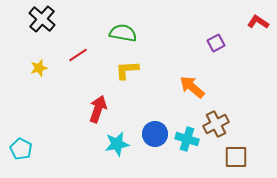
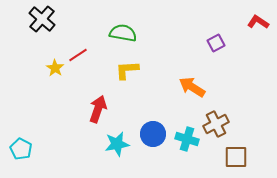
yellow star: moved 16 px right; rotated 24 degrees counterclockwise
orange arrow: rotated 8 degrees counterclockwise
blue circle: moved 2 px left
